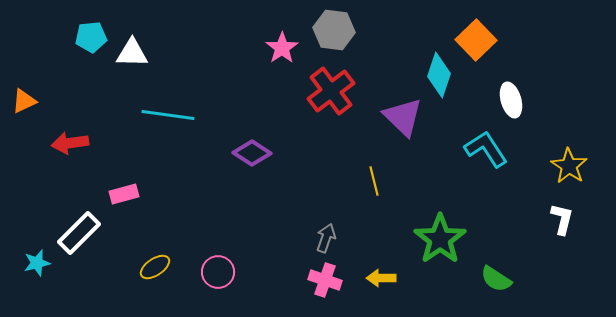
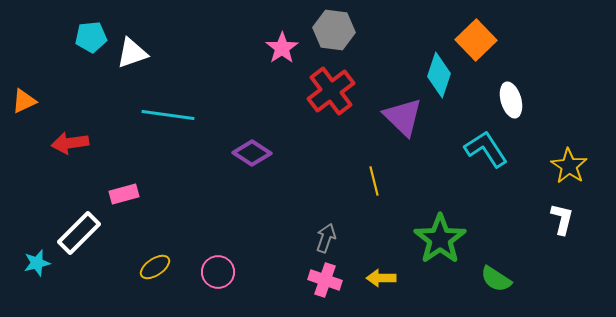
white triangle: rotated 20 degrees counterclockwise
